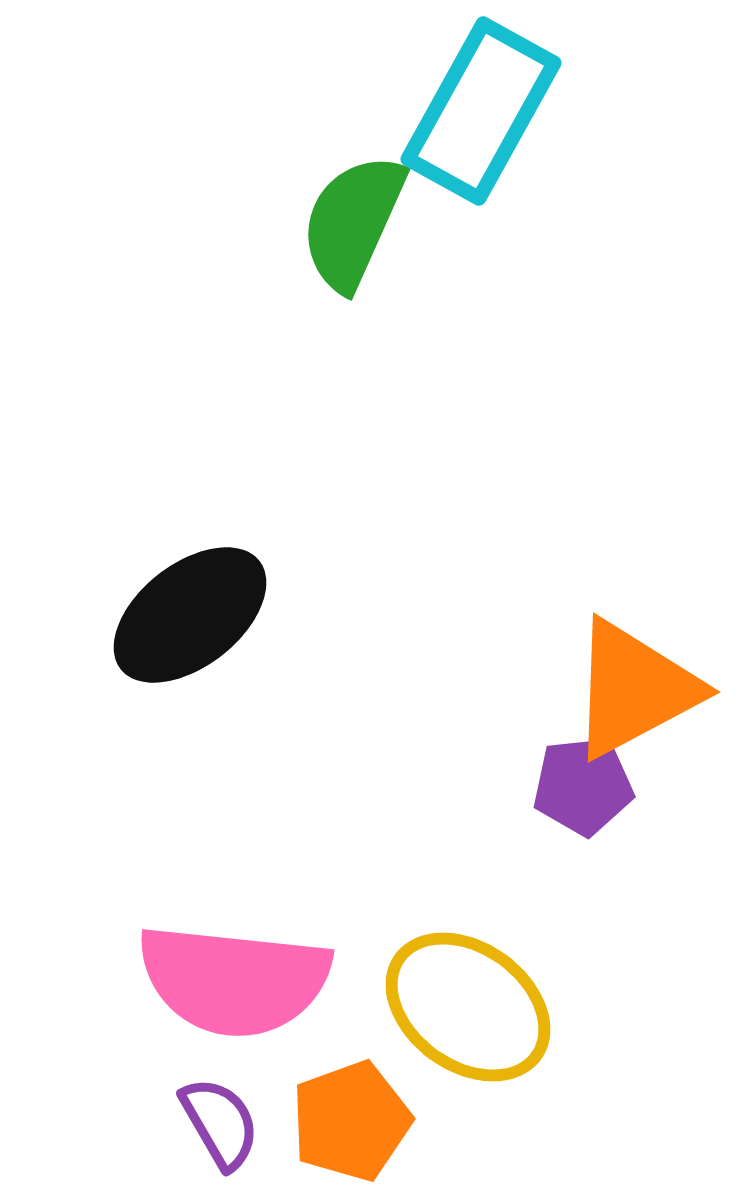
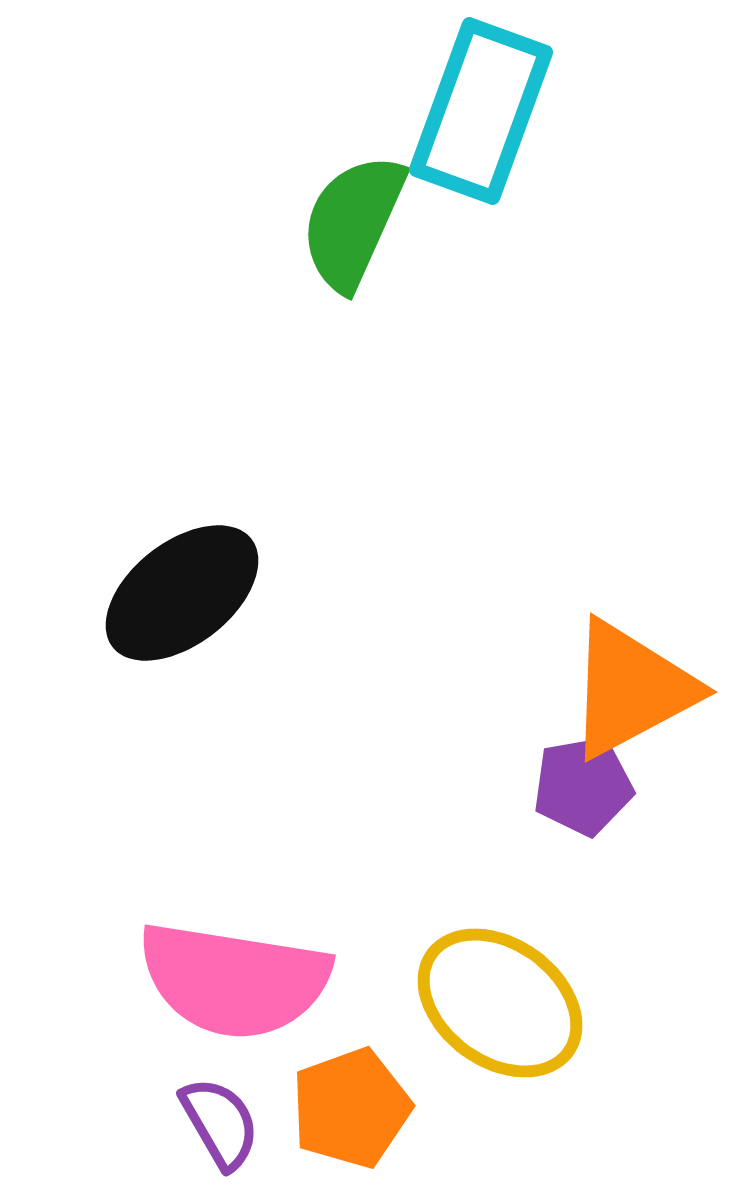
cyan rectangle: rotated 9 degrees counterclockwise
black ellipse: moved 8 px left, 22 px up
orange triangle: moved 3 px left
purple pentagon: rotated 4 degrees counterclockwise
pink semicircle: rotated 3 degrees clockwise
yellow ellipse: moved 32 px right, 4 px up
orange pentagon: moved 13 px up
